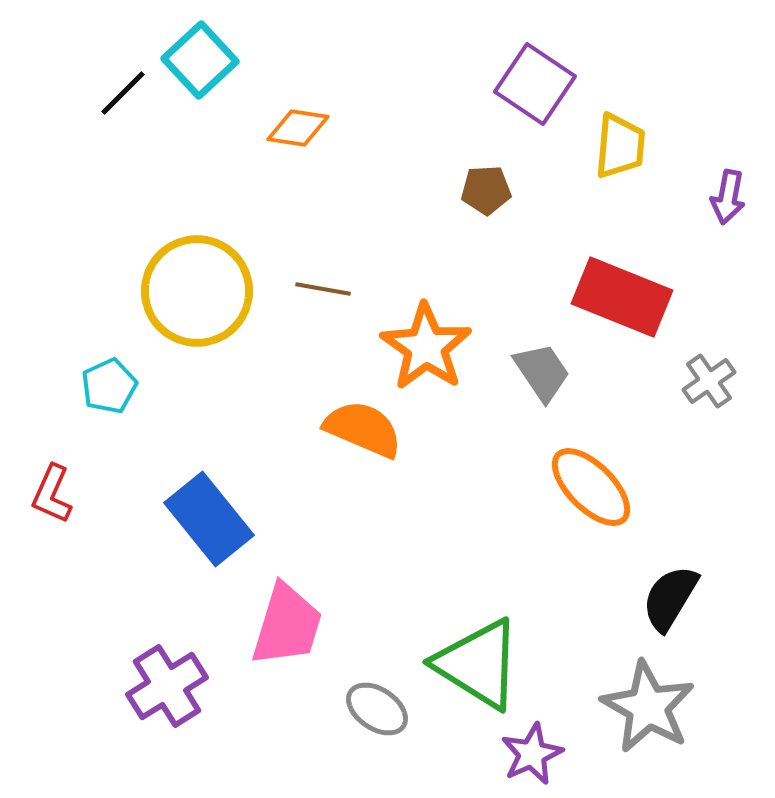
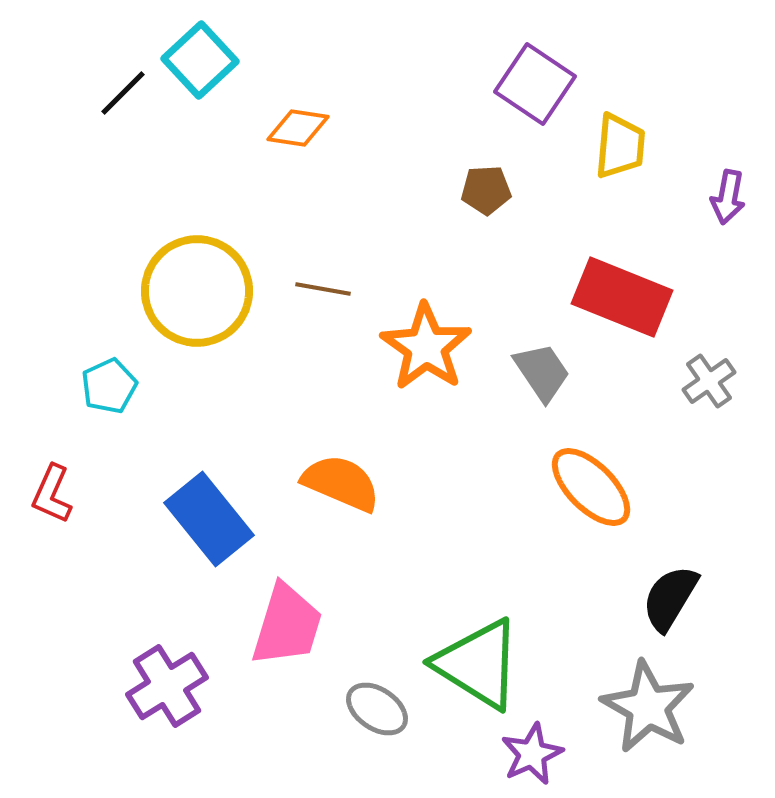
orange semicircle: moved 22 px left, 54 px down
